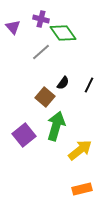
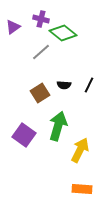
purple triangle: rotated 35 degrees clockwise
green diamond: rotated 16 degrees counterclockwise
black semicircle: moved 1 px right, 2 px down; rotated 56 degrees clockwise
brown square: moved 5 px left, 4 px up; rotated 18 degrees clockwise
green arrow: moved 2 px right
purple square: rotated 15 degrees counterclockwise
yellow arrow: rotated 25 degrees counterclockwise
orange rectangle: rotated 18 degrees clockwise
